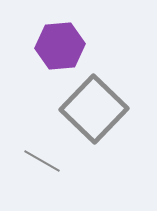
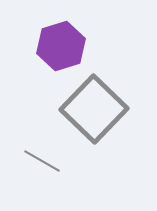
purple hexagon: moved 1 px right; rotated 12 degrees counterclockwise
